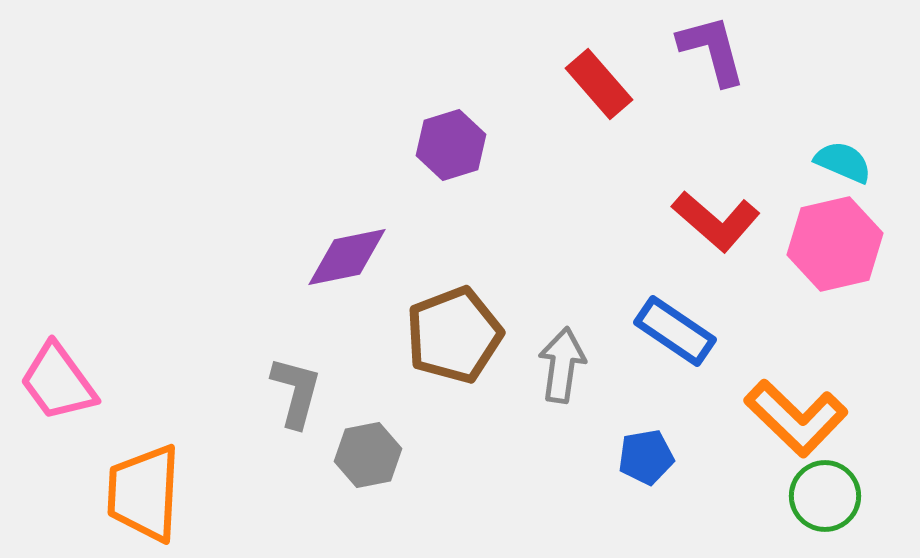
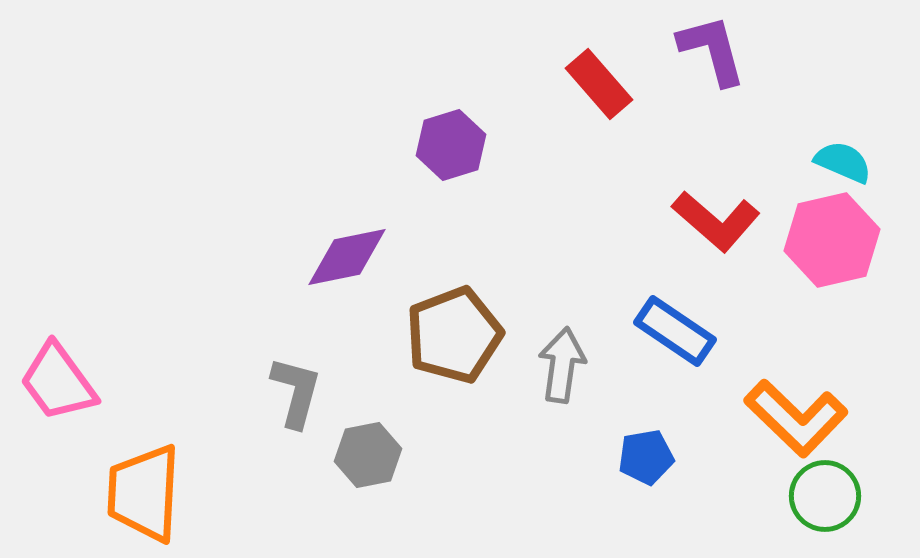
pink hexagon: moved 3 px left, 4 px up
